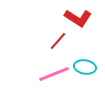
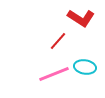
red L-shape: moved 3 px right
